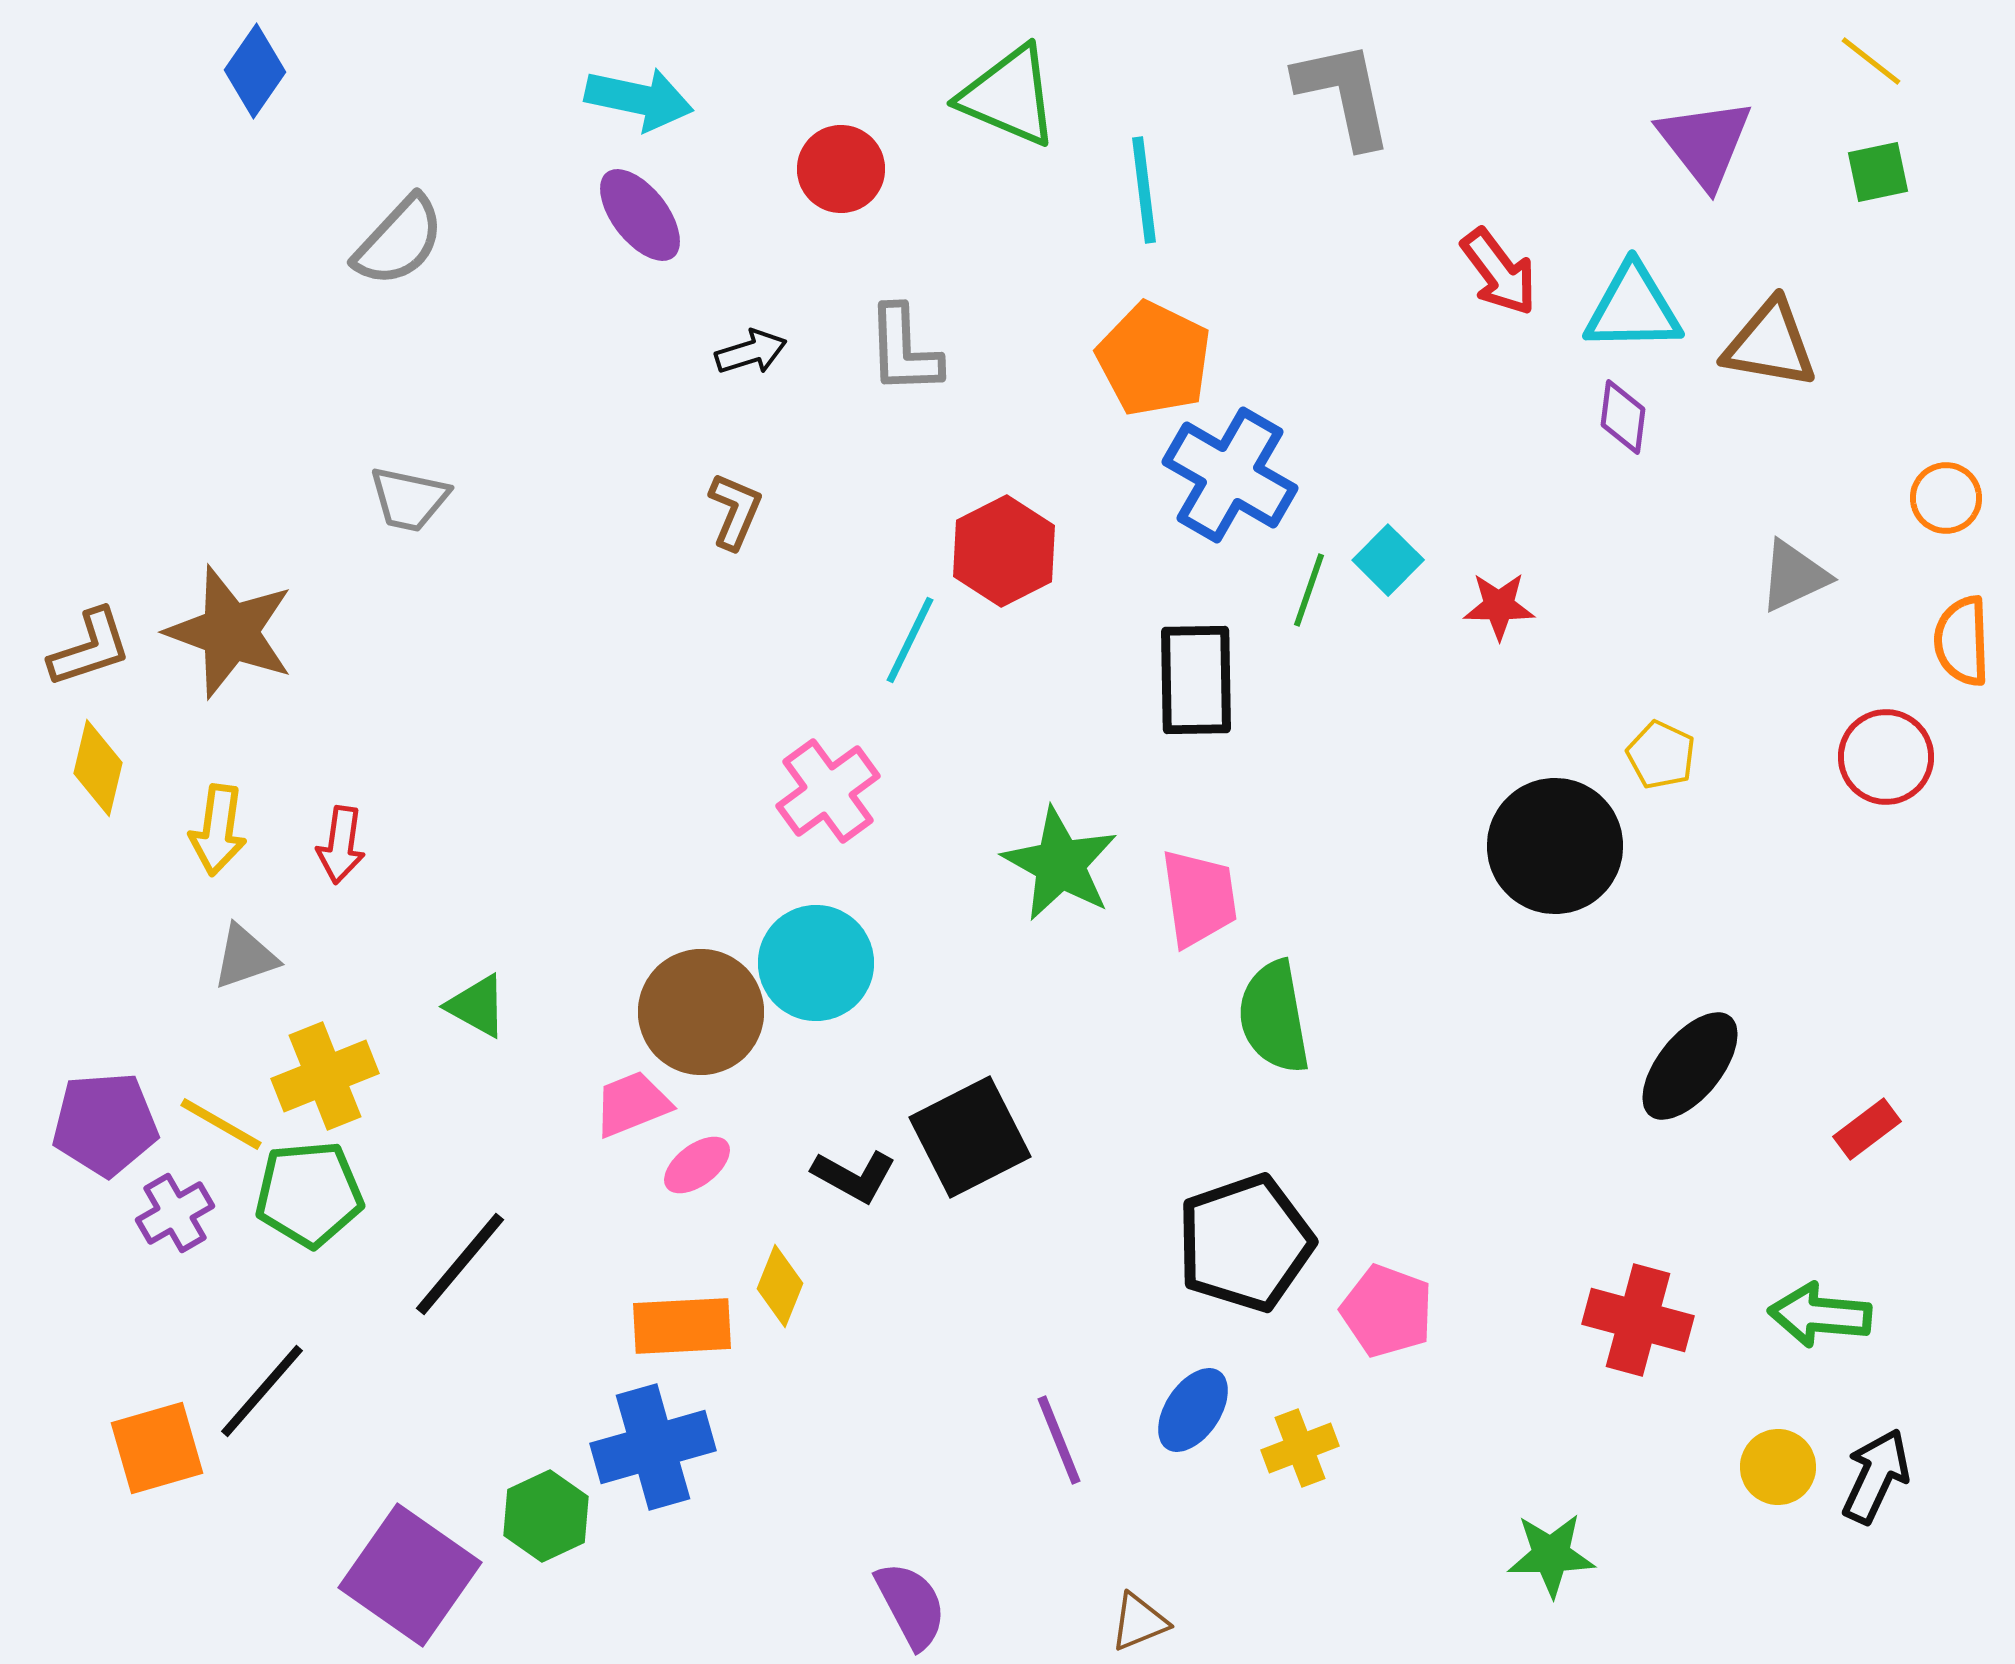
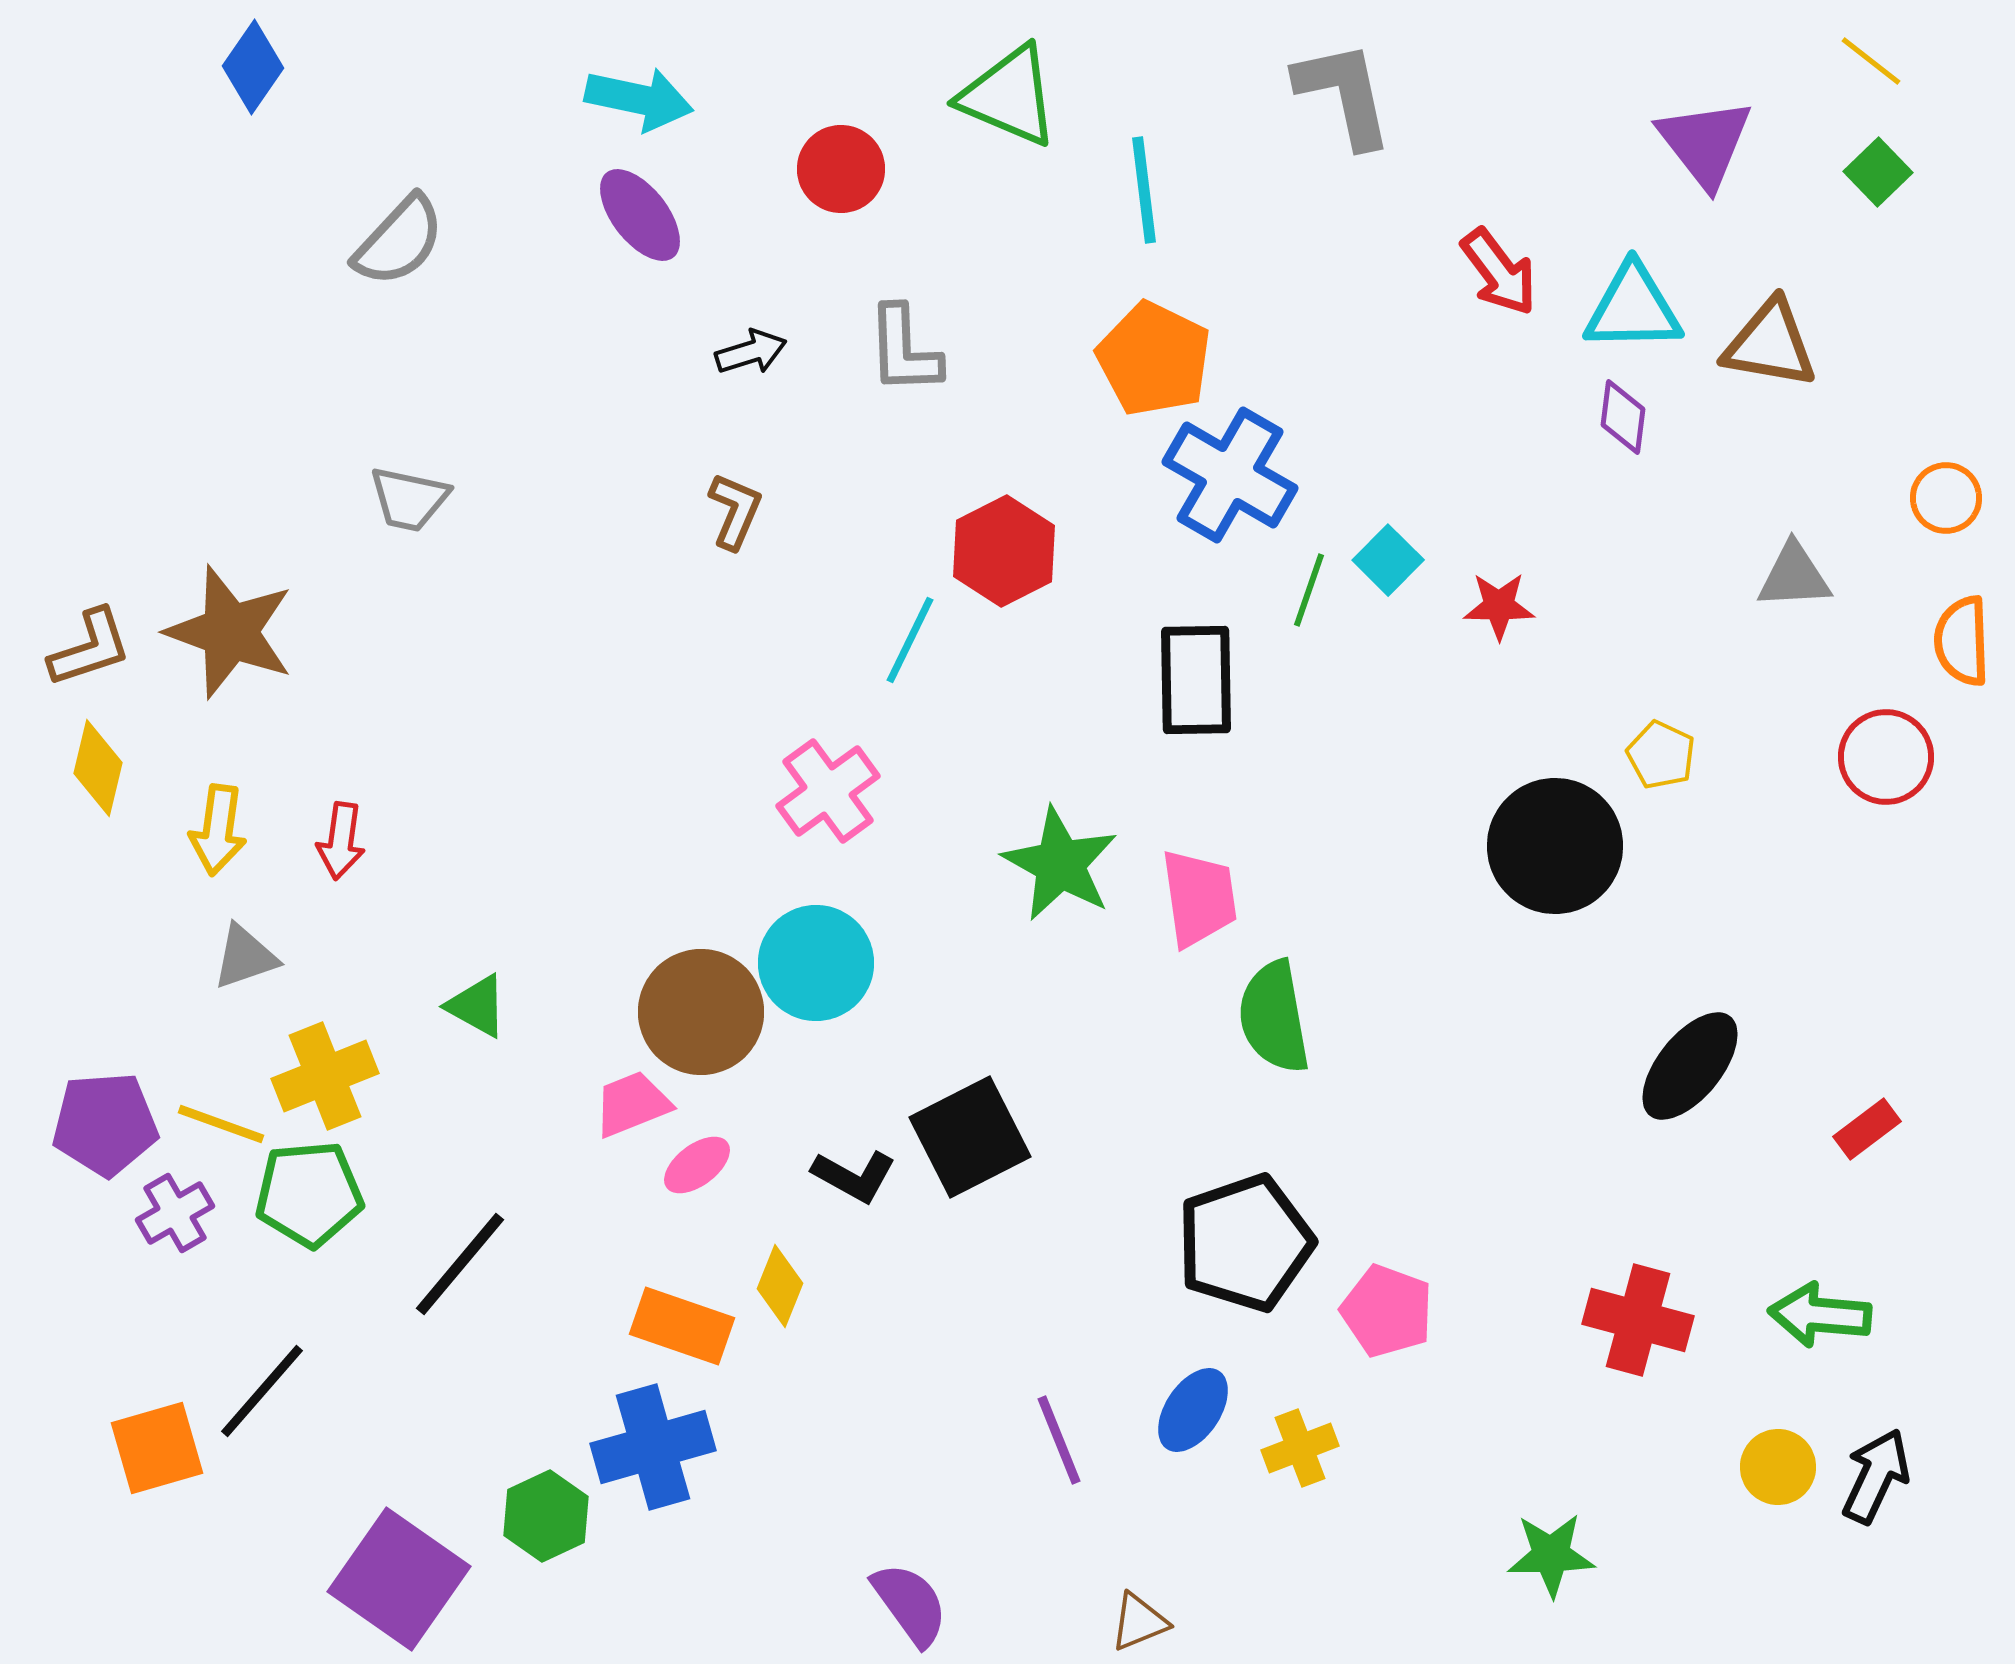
blue diamond at (255, 71): moved 2 px left, 4 px up
green square at (1878, 172): rotated 32 degrees counterclockwise
gray triangle at (1794, 576): rotated 22 degrees clockwise
red arrow at (341, 845): moved 4 px up
yellow line at (221, 1124): rotated 10 degrees counterclockwise
orange rectangle at (682, 1326): rotated 22 degrees clockwise
purple square at (410, 1575): moved 11 px left, 4 px down
purple semicircle at (911, 1605): moved 1 px left, 1 px up; rotated 8 degrees counterclockwise
